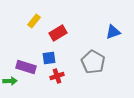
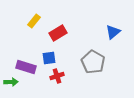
blue triangle: rotated 21 degrees counterclockwise
green arrow: moved 1 px right, 1 px down
